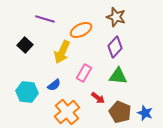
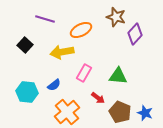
purple diamond: moved 20 px right, 13 px up
yellow arrow: rotated 55 degrees clockwise
